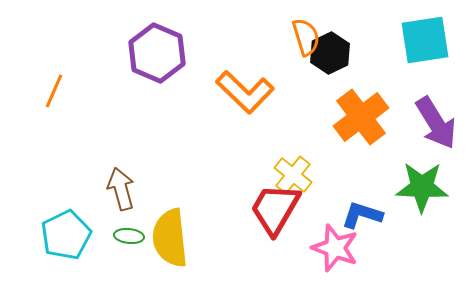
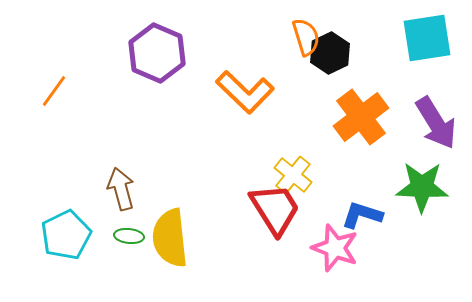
cyan square: moved 2 px right, 2 px up
orange line: rotated 12 degrees clockwise
red trapezoid: rotated 118 degrees clockwise
